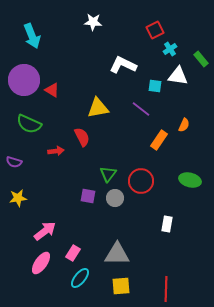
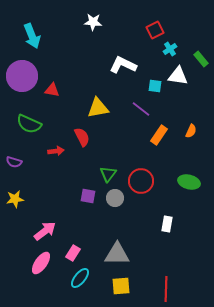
purple circle: moved 2 px left, 4 px up
red triangle: rotated 21 degrees counterclockwise
orange semicircle: moved 7 px right, 6 px down
orange rectangle: moved 5 px up
green ellipse: moved 1 px left, 2 px down
yellow star: moved 3 px left, 1 px down
